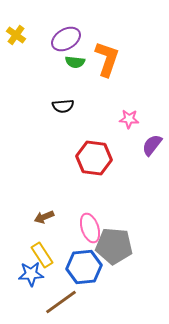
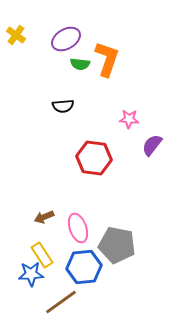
green semicircle: moved 5 px right, 2 px down
pink ellipse: moved 12 px left
gray pentagon: moved 3 px right, 1 px up; rotated 6 degrees clockwise
